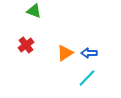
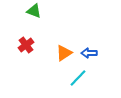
orange triangle: moved 1 px left
cyan line: moved 9 px left
